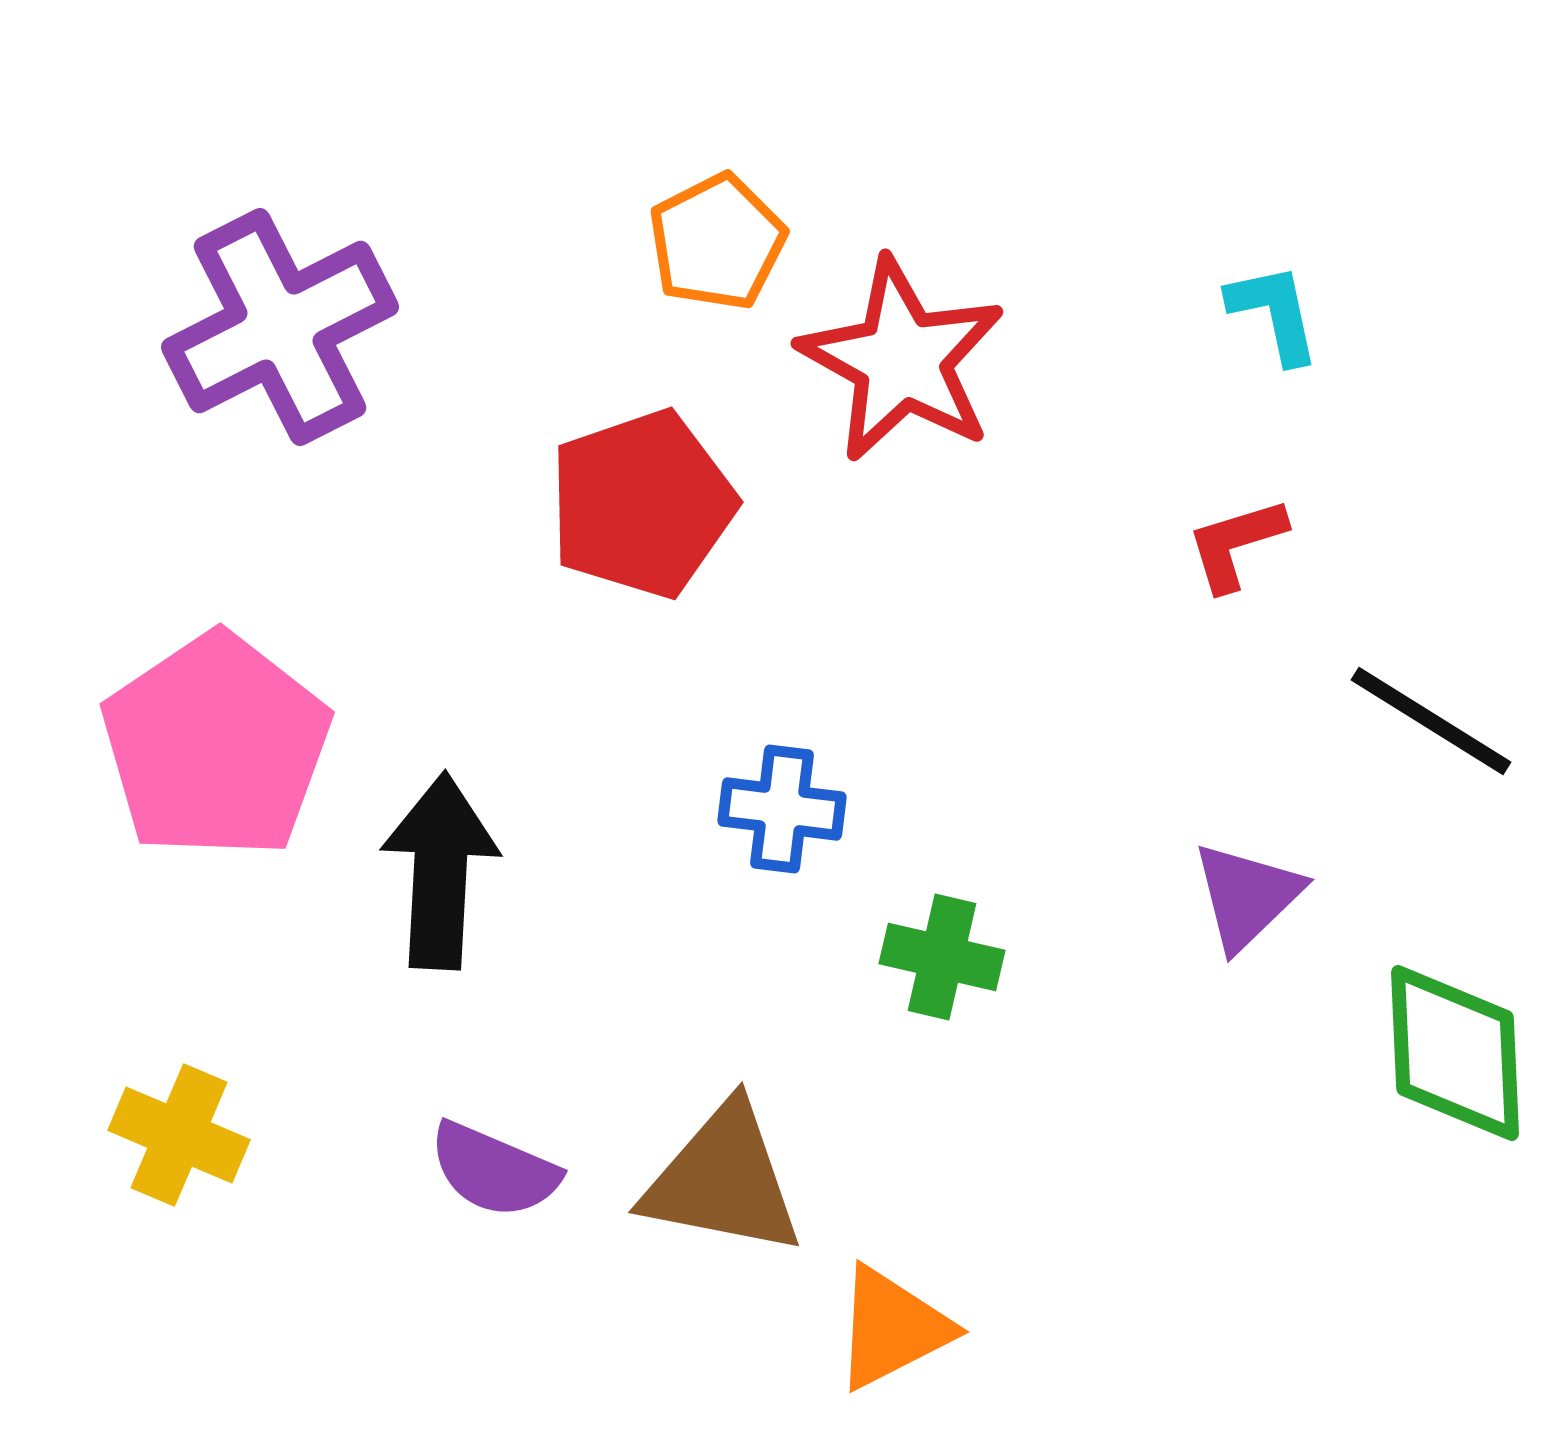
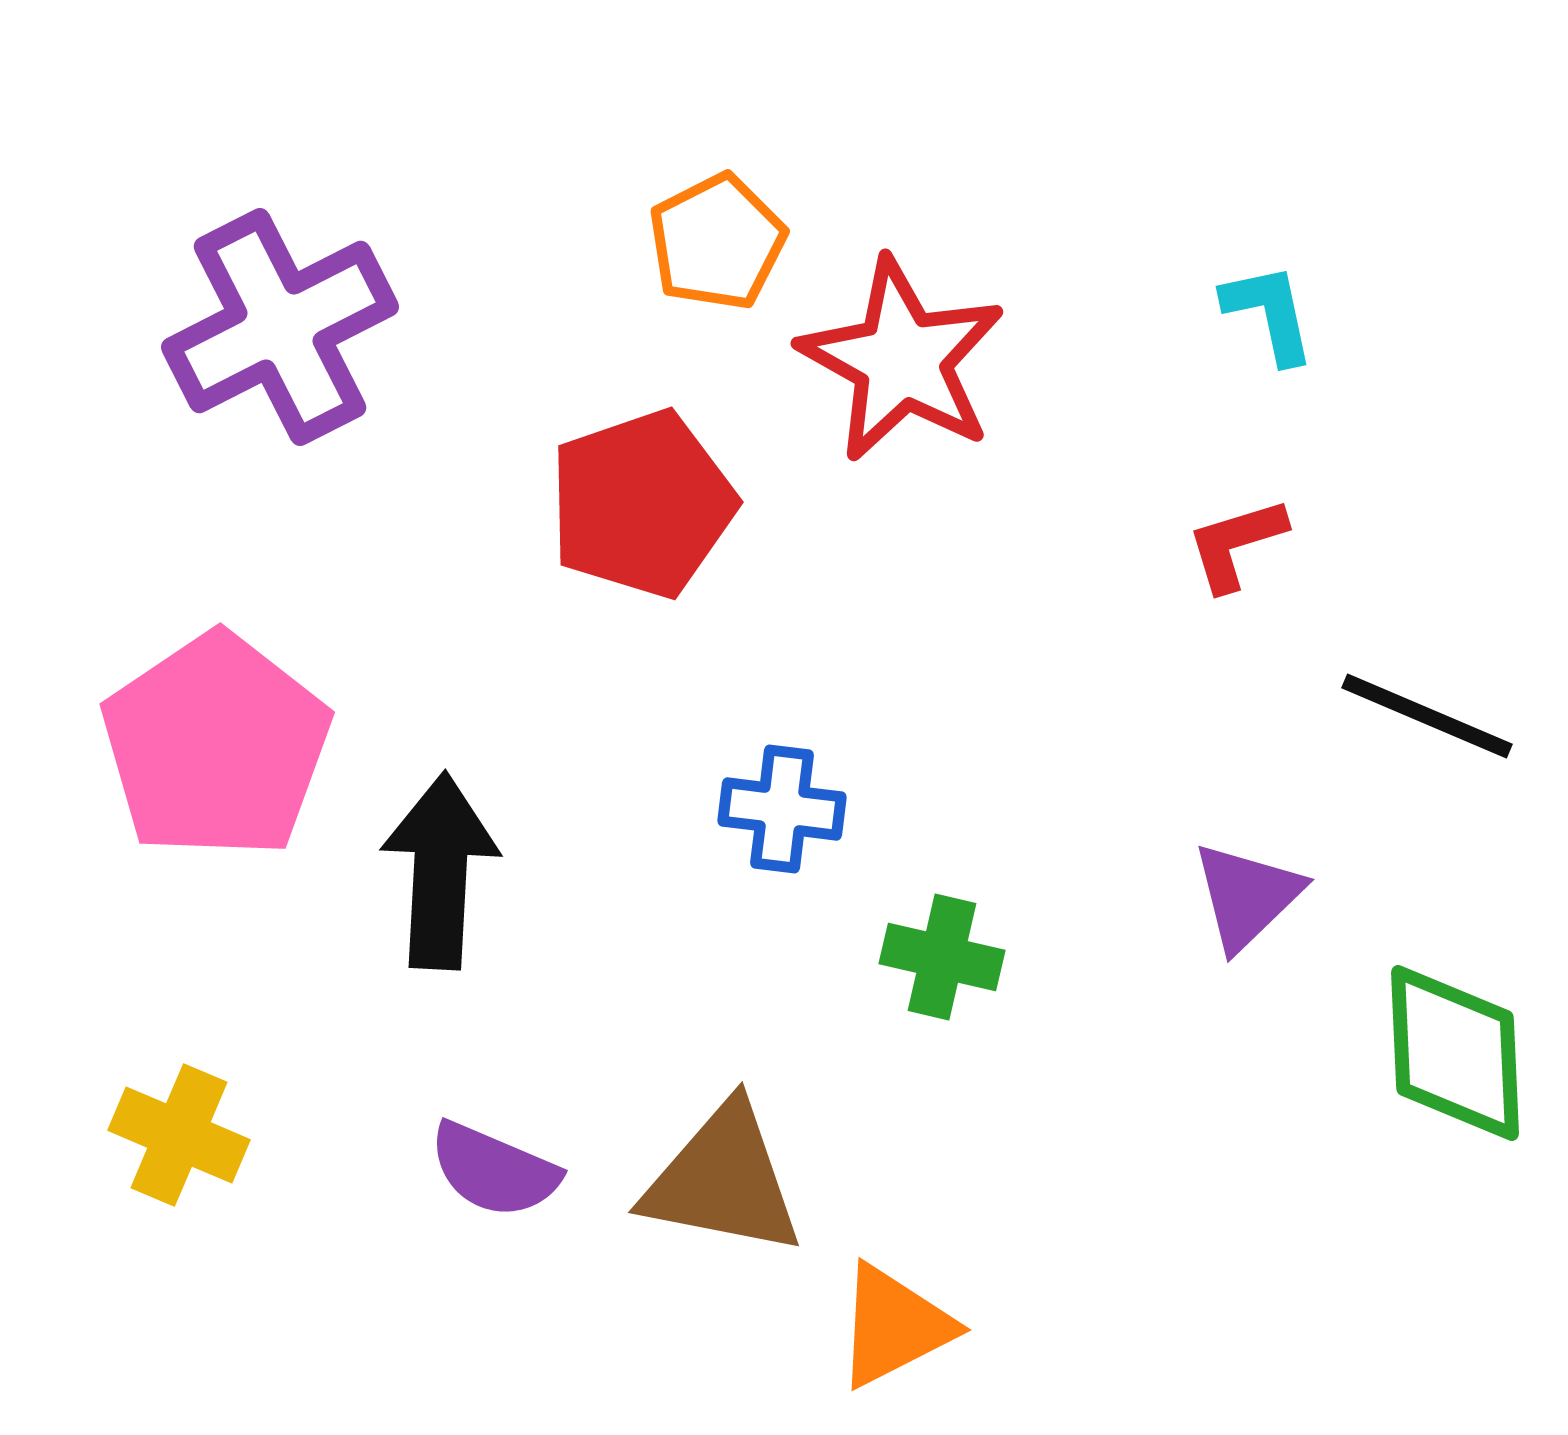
cyan L-shape: moved 5 px left
black line: moved 4 px left, 5 px up; rotated 9 degrees counterclockwise
orange triangle: moved 2 px right, 2 px up
